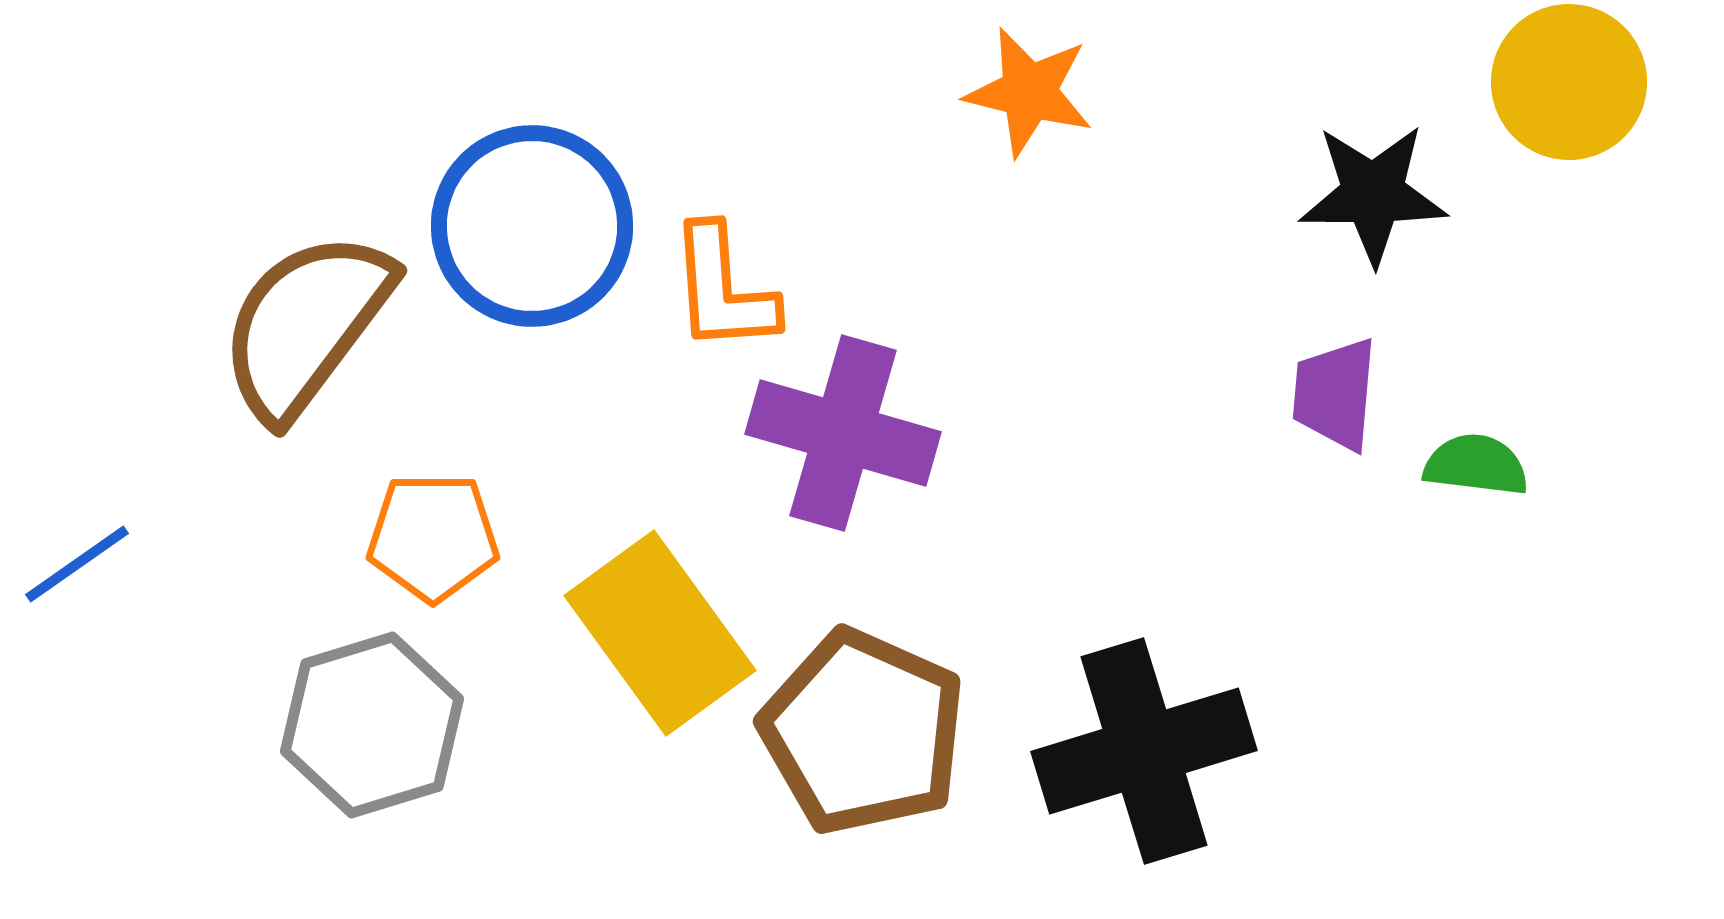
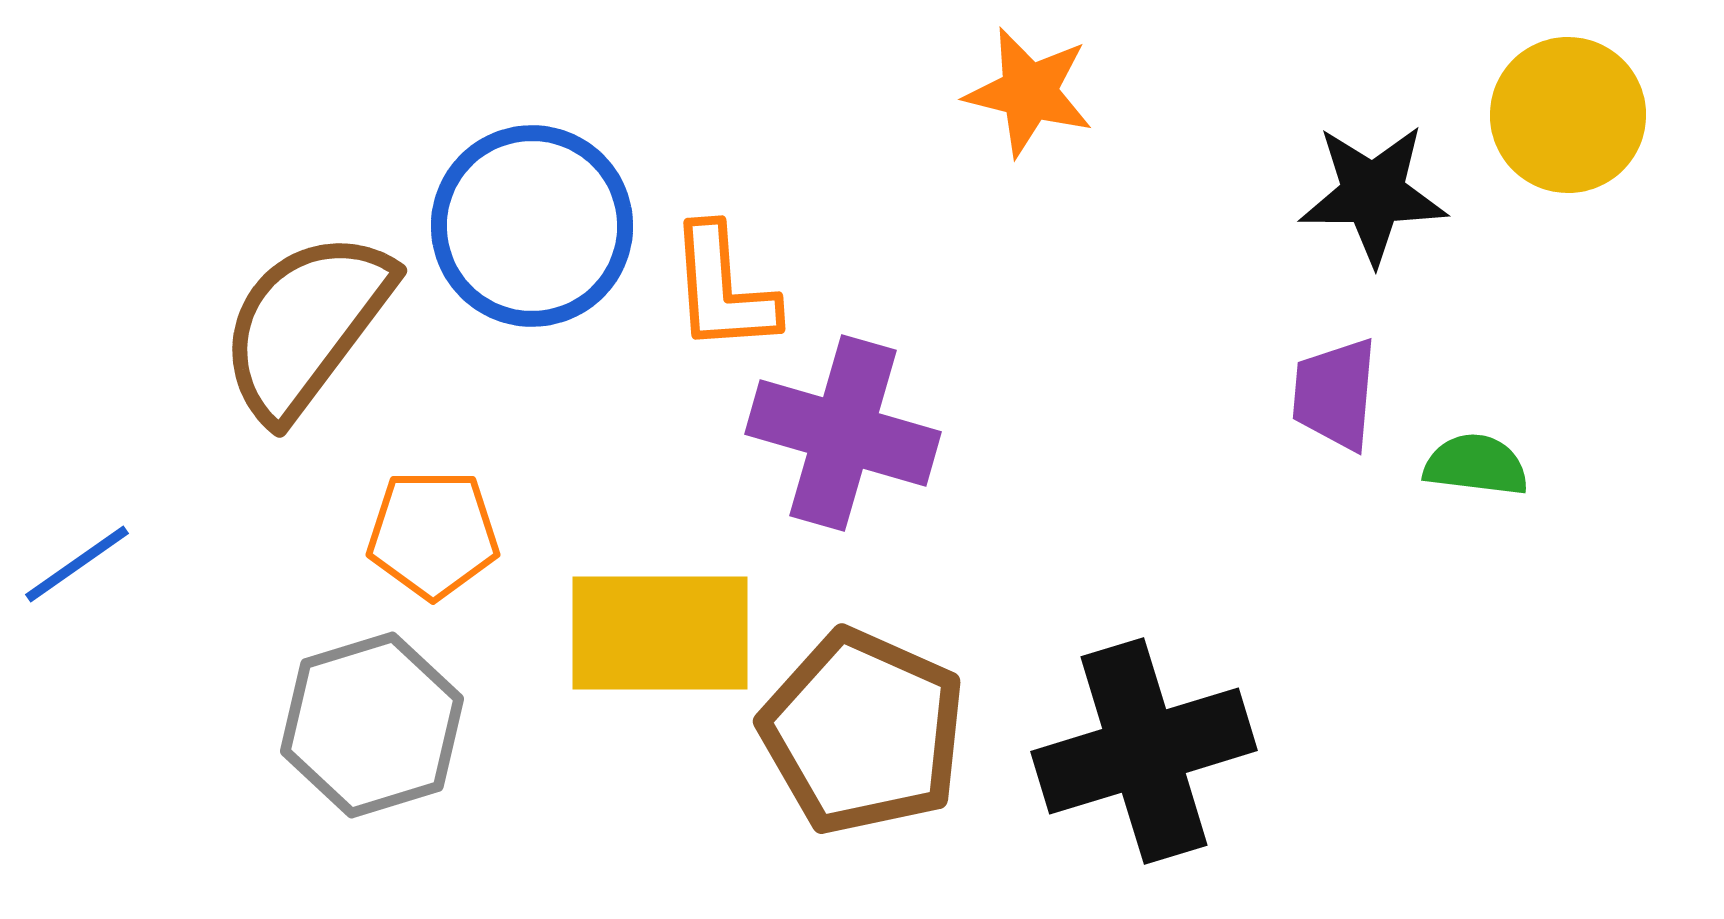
yellow circle: moved 1 px left, 33 px down
orange pentagon: moved 3 px up
yellow rectangle: rotated 54 degrees counterclockwise
